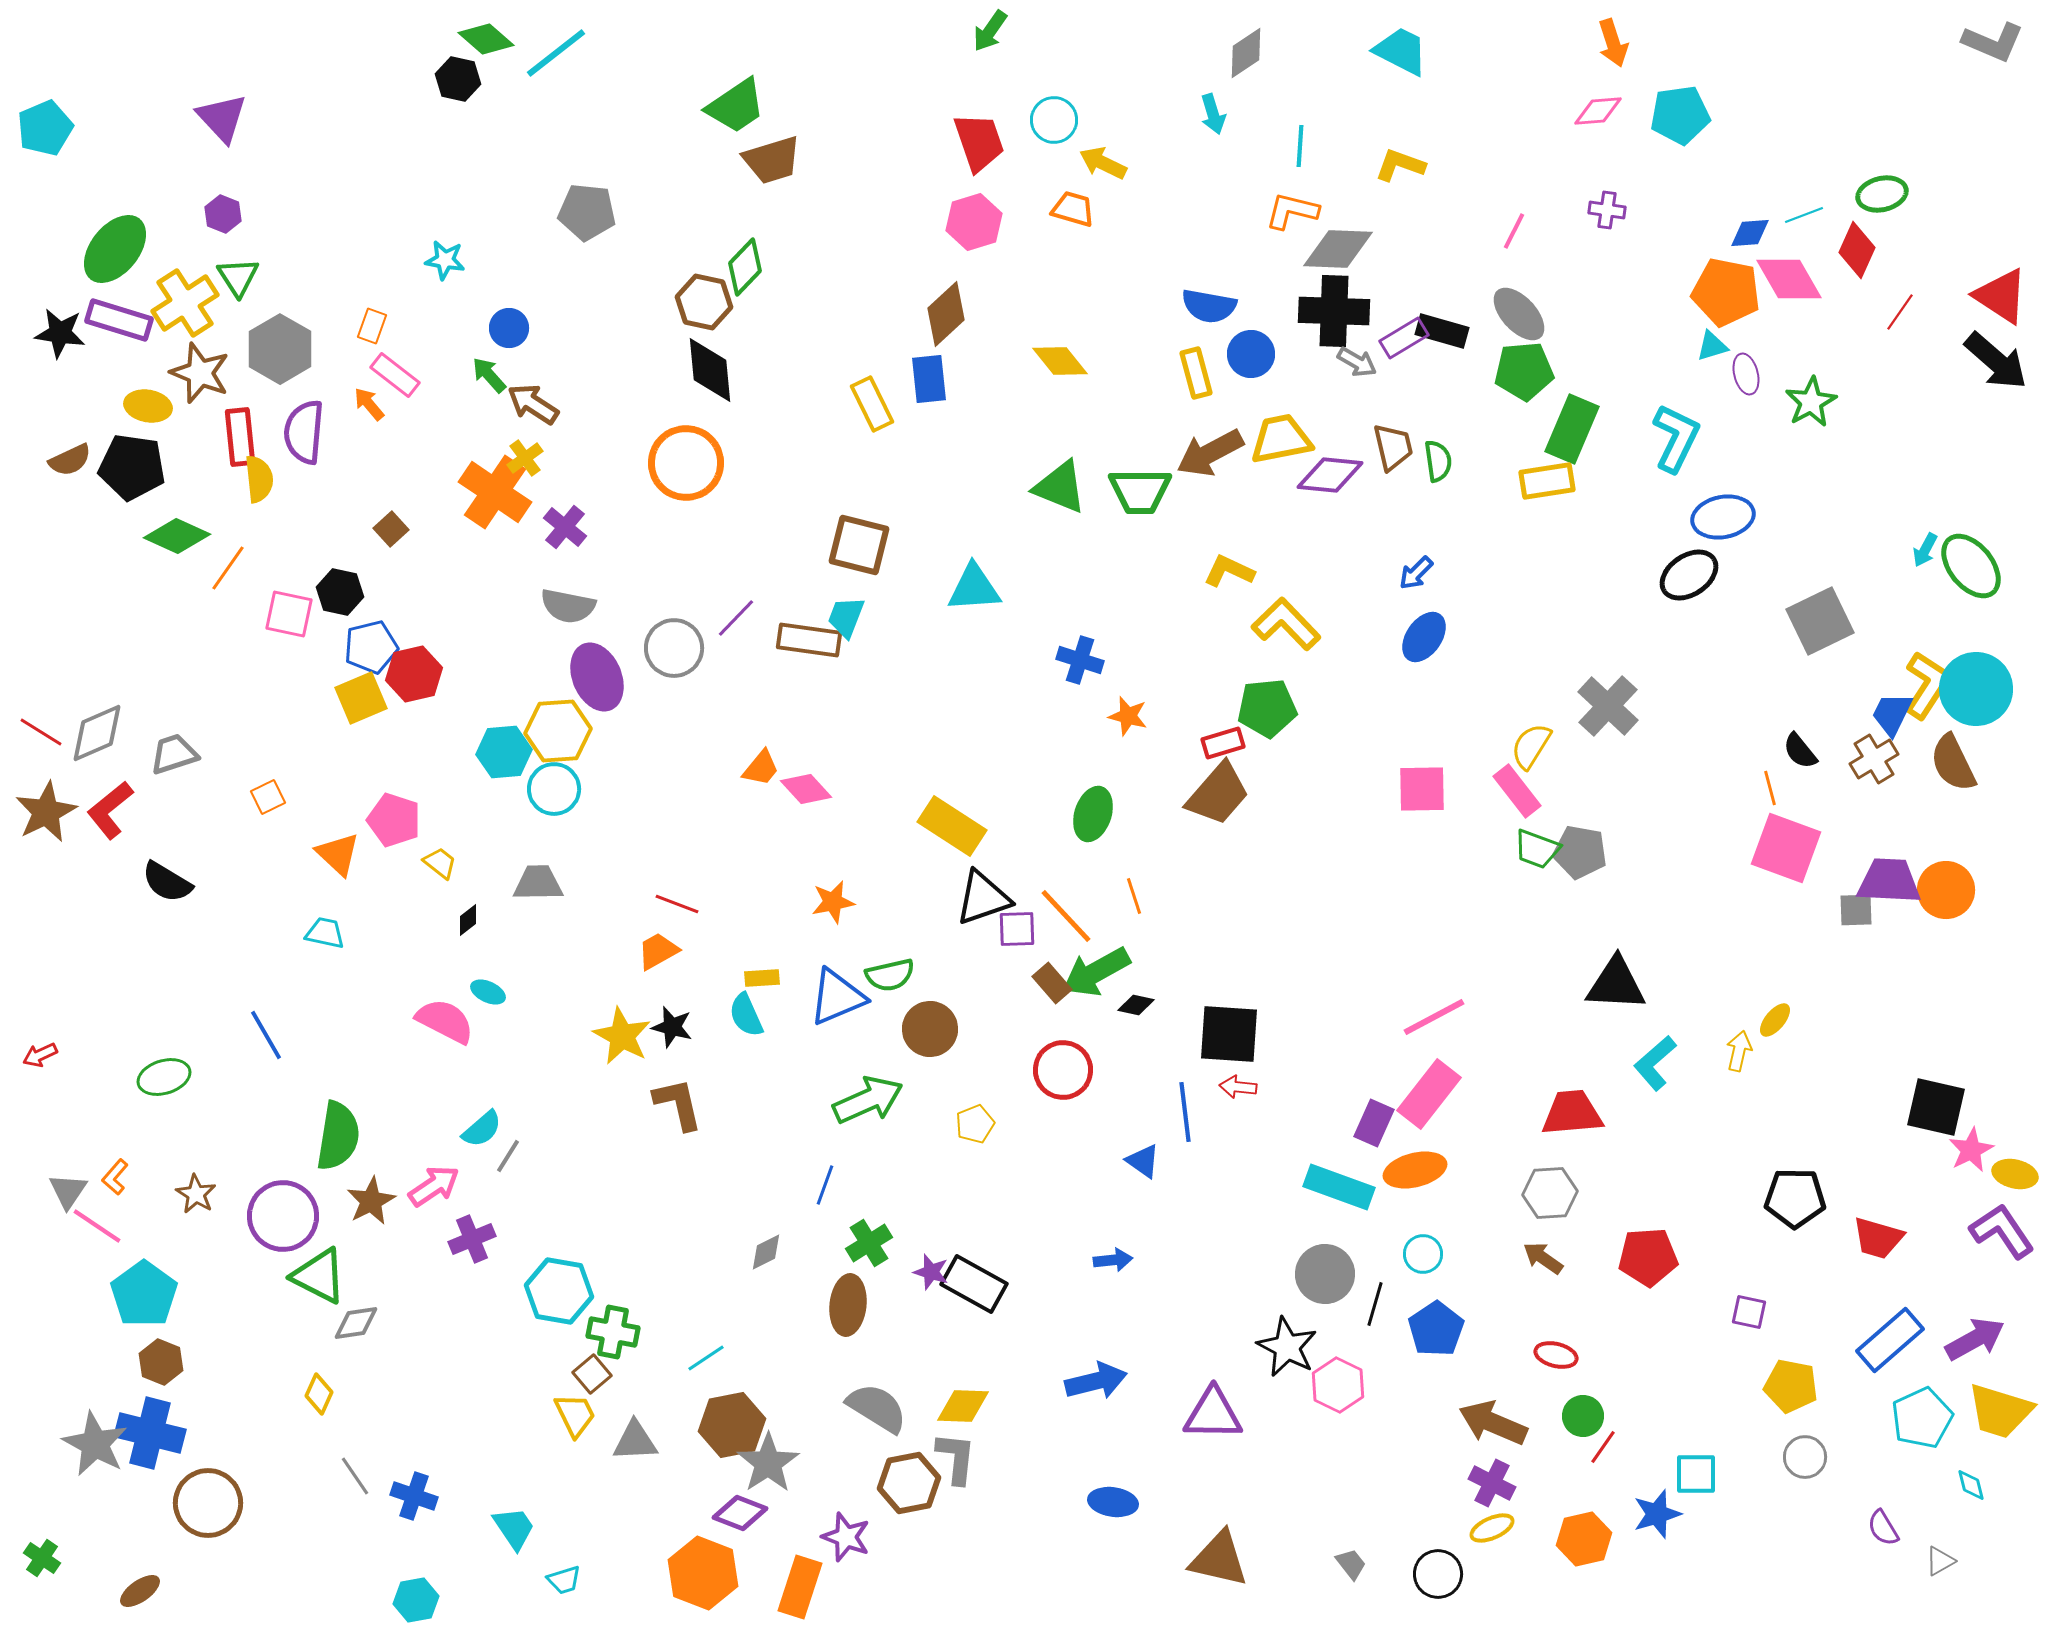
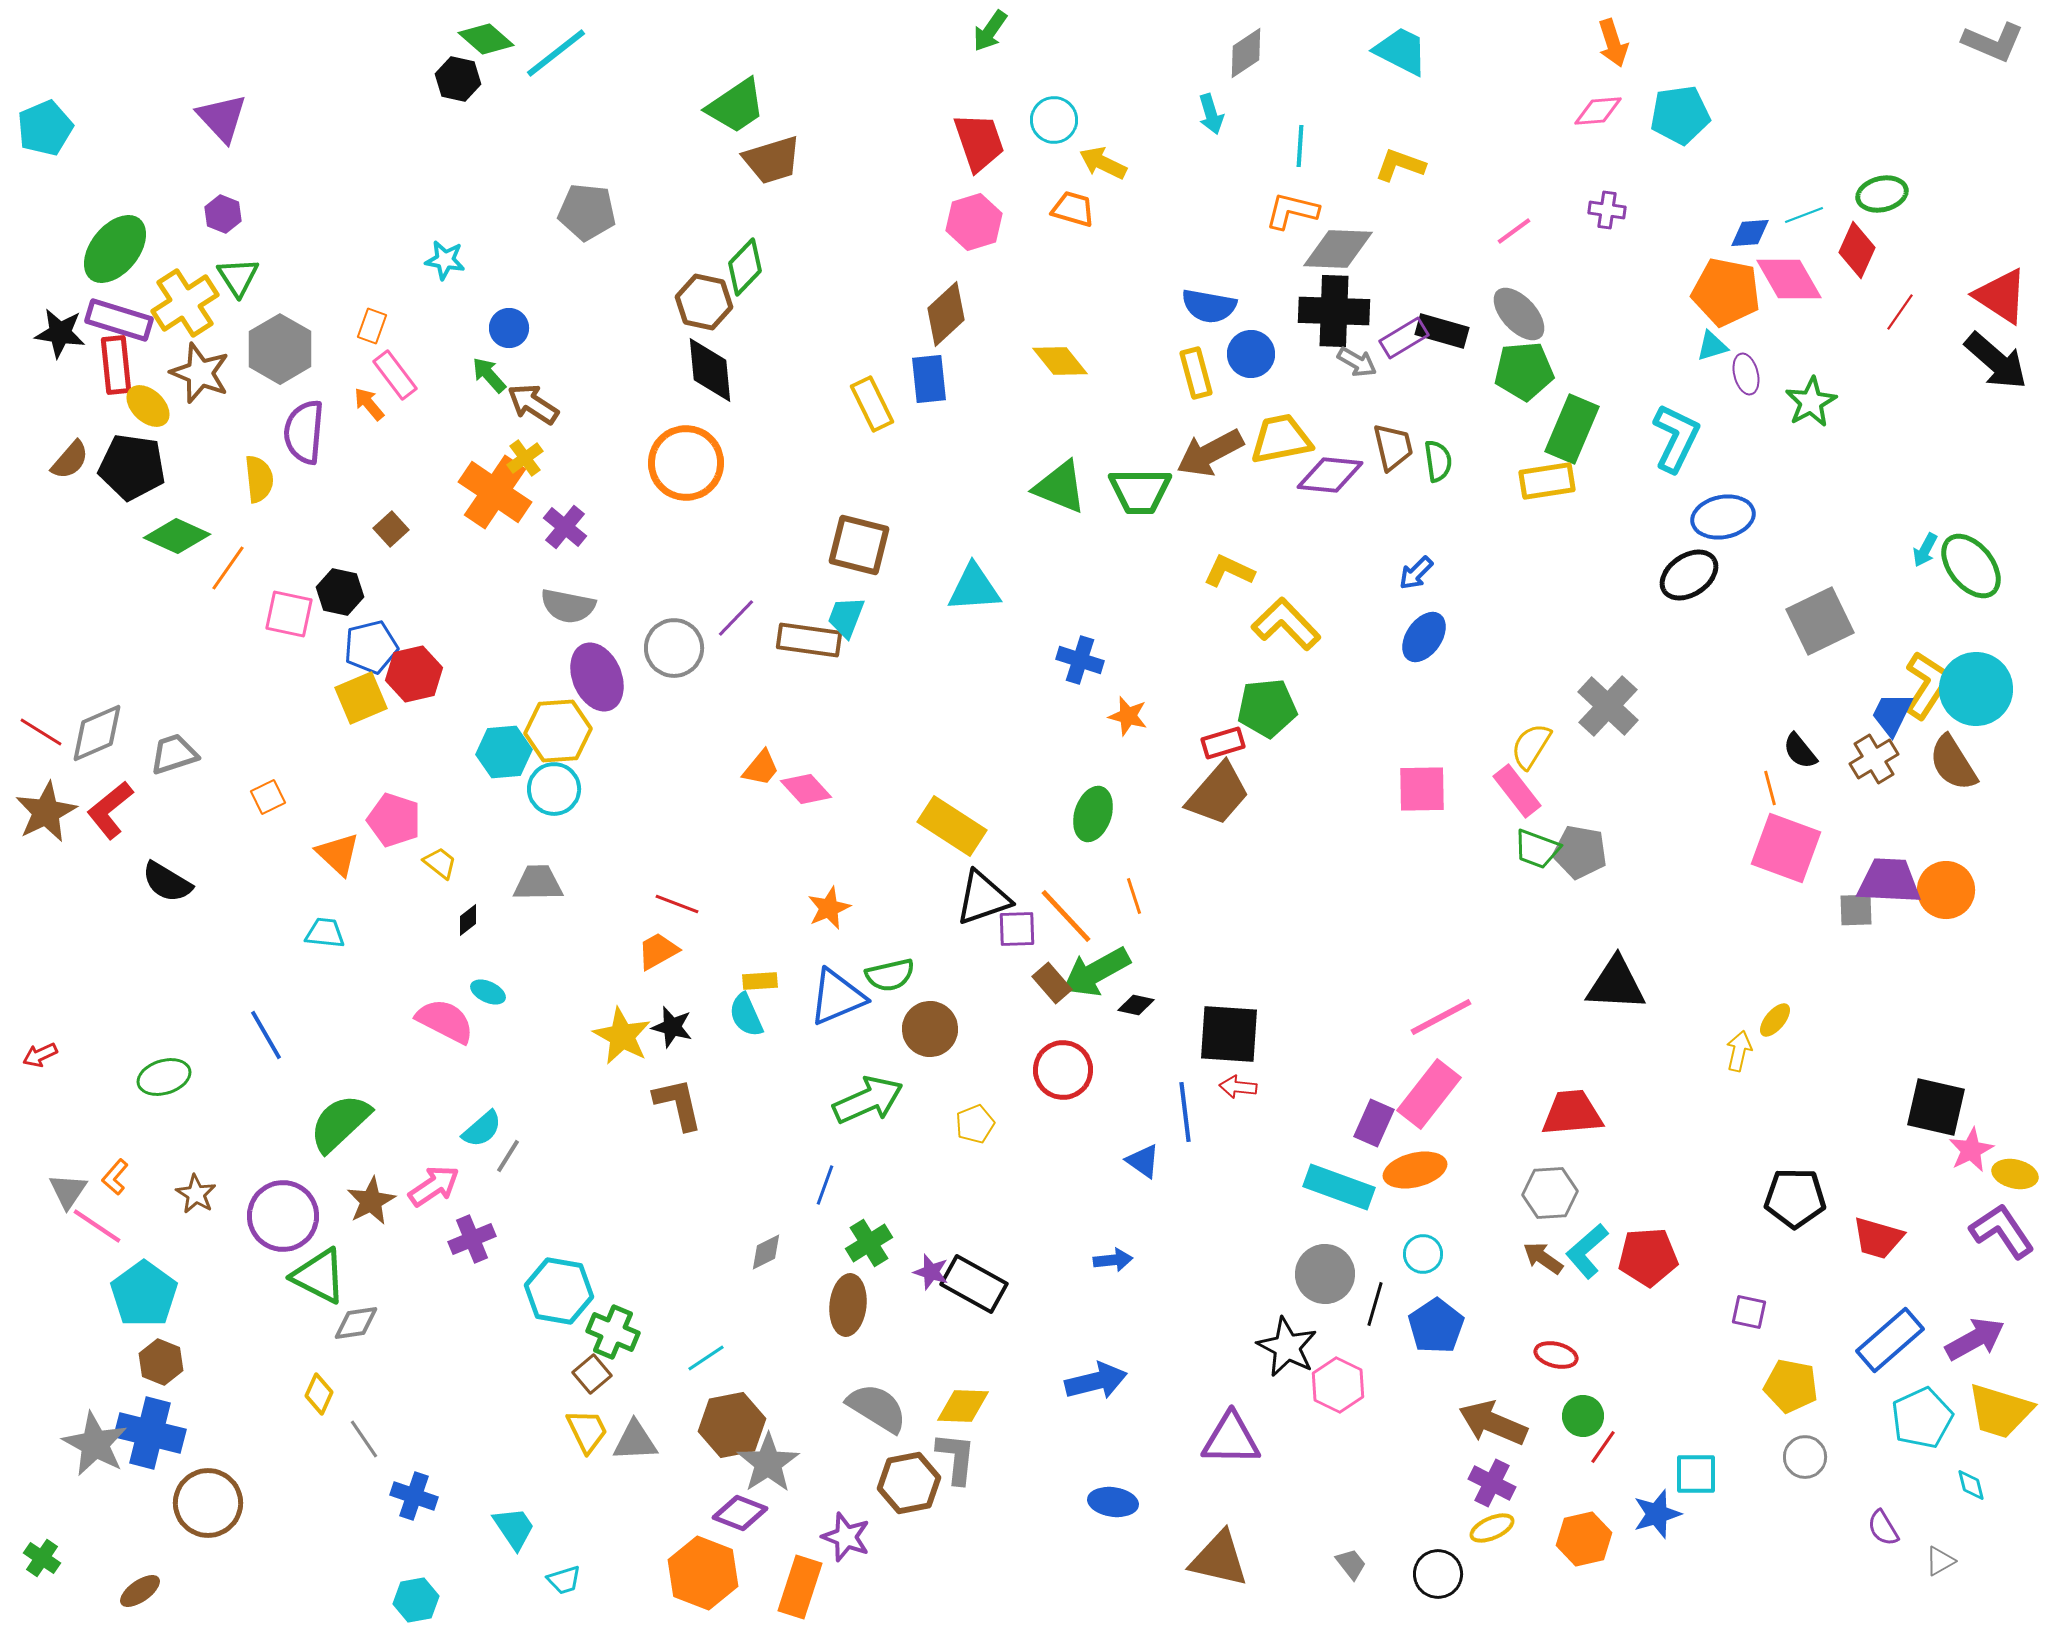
cyan arrow at (1213, 114): moved 2 px left
pink line at (1514, 231): rotated 27 degrees clockwise
pink rectangle at (395, 375): rotated 15 degrees clockwise
yellow ellipse at (148, 406): rotated 33 degrees clockwise
red rectangle at (240, 437): moved 124 px left, 72 px up
brown semicircle at (70, 460): rotated 24 degrees counterclockwise
brown semicircle at (1953, 763): rotated 6 degrees counterclockwise
orange star at (833, 902): moved 4 px left, 6 px down; rotated 12 degrees counterclockwise
cyan trapezoid at (325, 933): rotated 6 degrees counterclockwise
yellow rectangle at (762, 978): moved 2 px left, 3 px down
pink line at (1434, 1017): moved 7 px right
cyan L-shape at (1655, 1063): moved 68 px left, 188 px down
green semicircle at (338, 1136): moved 2 px right, 13 px up; rotated 142 degrees counterclockwise
blue pentagon at (1436, 1329): moved 3 px up
green cross at (613, 1332): rotated 12 degrees clockwise
purple triangle at (1213, 1414): moved 18 px right, 25 px down
yellow trapezoid at (575, 1415): moved 12 px right, 16 px down
gray line at (355, 1476): moved 9 px right, 37 px up
